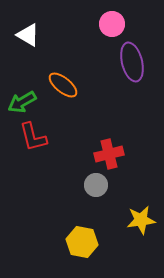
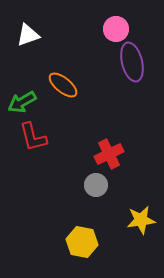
pink circle: moved 4 px right, 5 px down
white triangle: rotated 50 degrees counterclockwise
red cross: rotated 12 degrees counterclockwise
